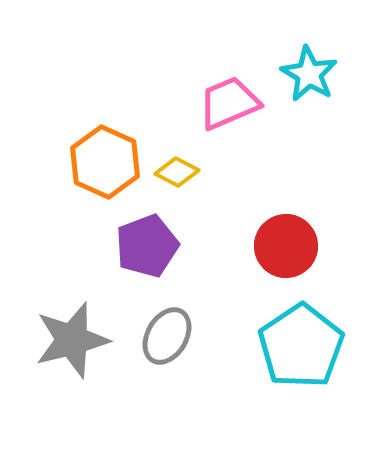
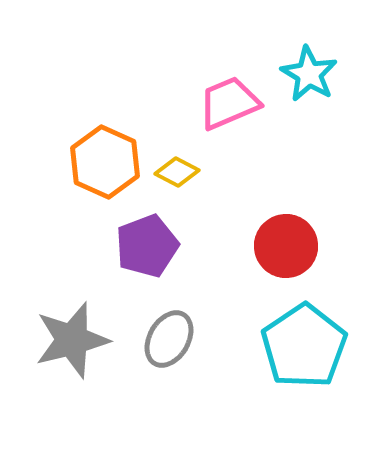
gray ellipse: moved 2 px right, 3 px down
cyan pentagon: moved 3 px right
